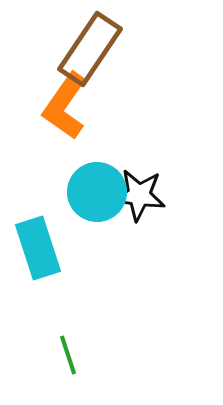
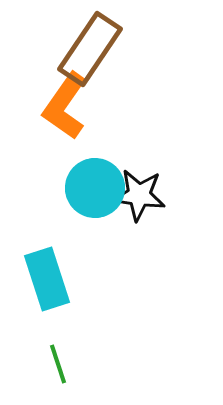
cyan circle: moved 2 px left, 4 px up
cyan rectangle: moved 9 px right, 31 px down
green line: moved 10 px left, 9 px down
